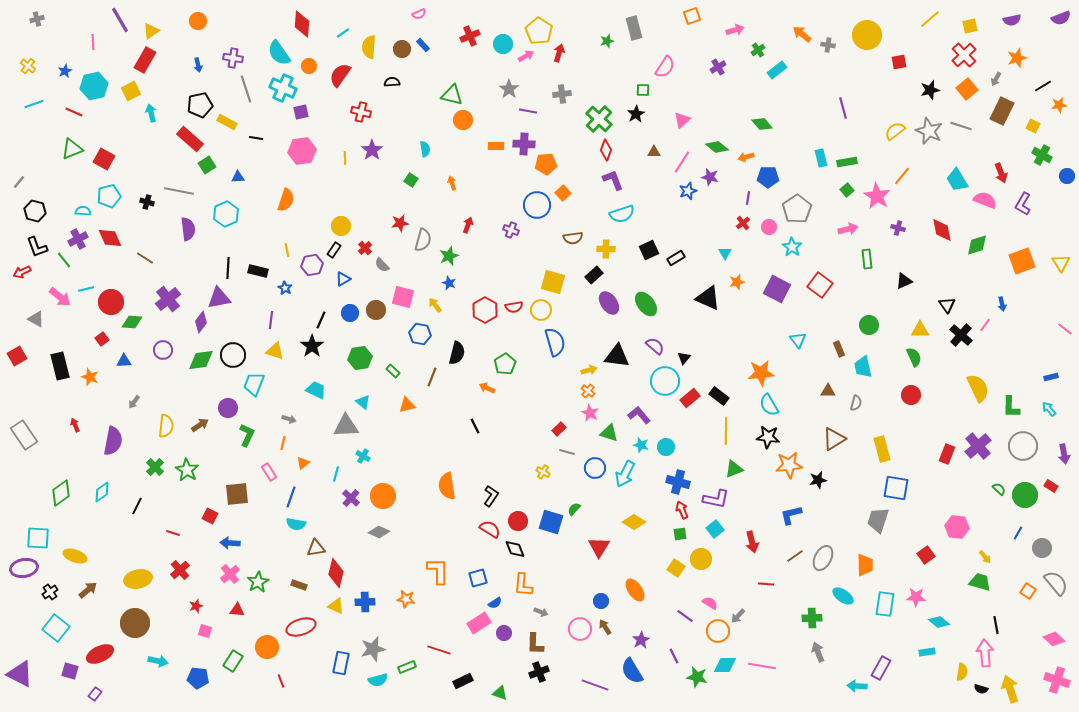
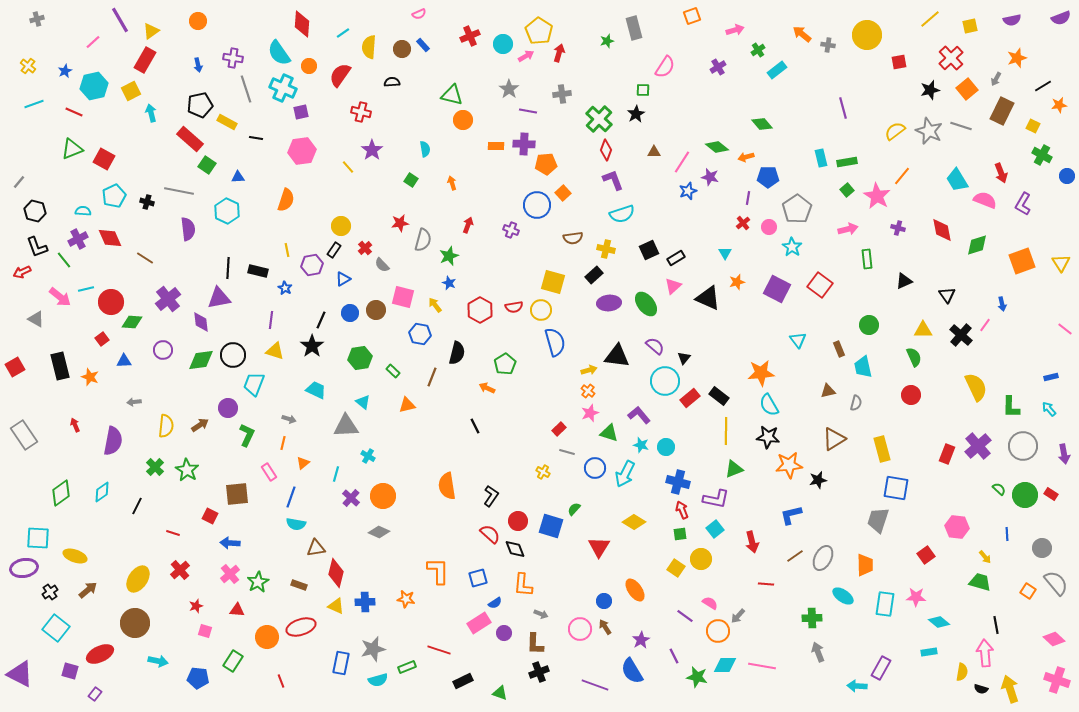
pink line at (93, 42): rotated 49 degrees clockwise
red cross at (964, 55): moved 13 px left, 3 px down
pink triangle at (682, 120): moved 9 px left, 166 px down
yellow line at (345, 158): moved 3 px right, 9 px down; rotated 40 degrees counterclockwise
green square at (207, 165): rotated 24 degrees counterclockwise
cyan pentagon at (109, 196): moved 5 px right; rotated 10 degrees counterclockwise
cyan hexagon at (226, 214): moved 1 px right, 3 px up; rotated 10 degrees counterclockwise
yellow cross at (606, 249): rotated 12 degrees clockwise
purple ellipse at (609, 303): rotated 60 degrees counterclockwise
black triangle at (947, 305): moved 10 px up
red hexagon at (485, 310): moved 5 px left
purple diamond at (201, 322): rotated 45 degrees counterclockwise
yellow triangle at (920, 330): moved 3 px right
red square at (17, 356): moved 2 px left, 11 px down
yellow semicircle at (978, 388): moved 2 px left, 1 px up
brown triangle at (828, 391): rotated 14 degrees counterclockwise
gray arrow at (134, 402): rotated 48 degrees clockwise
pink star at (590, 413): rotated 24 degrees clockwise
cyan cross at (363, 456): moved 5 px right
red rectangle at (1051, 486): moved 8 px down
blue square at (551, 522): moved 4 px down
red semicircle at (490, 529): moved 5 px down; rotated 10 degrees clockwise
blue line at (1018, 533): moved 11 px left, 1 px down; rotated 32 degrees counterclockwise
yellow ellipse at (138, 579): rotated 44 degrees counterclockwise
blue circle at (601, 601): moved 3 px right
gray arrow at (541, 612): moved 2 px down
orange circle at (267, 647): moved 10 px up
cyan rectangle at (927, 652): moved 2 px right
